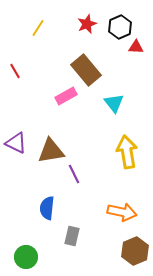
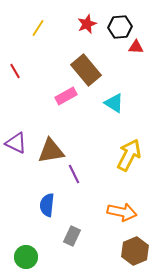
black hexagon: rotated 20 degrees clockwise
cyan triangle: rotated 20 degrees counterclockwise
yellow arrow: moved 2 px right, 3 px down; rotated 36 degrees clockwise
blue semicircle: moved 3 px up
gray rectangle: rotated 12 degrees clockwise
